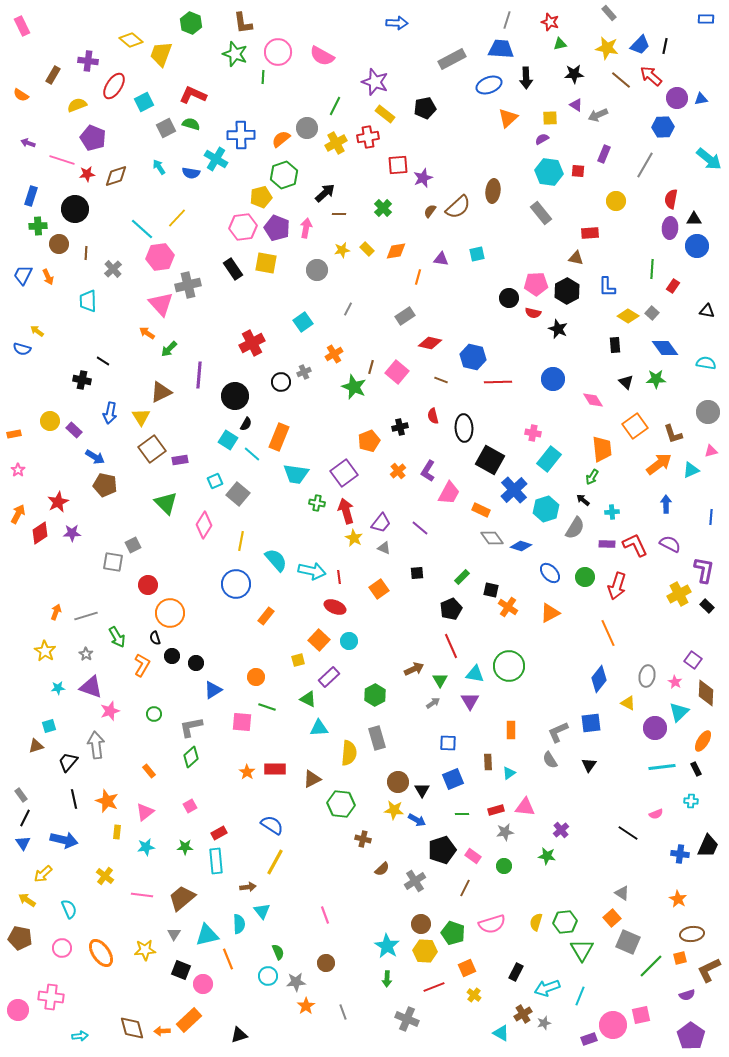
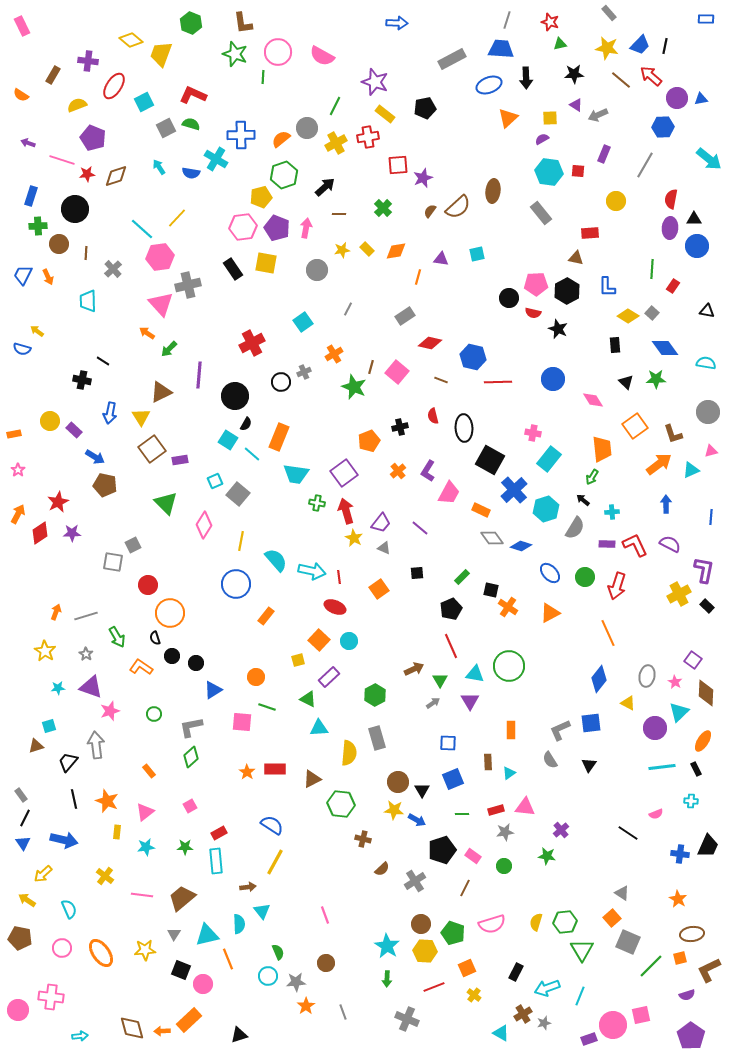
black arrow at (325, 193): moved 6 px up
orange L-shape at (142, 665): moved 1 px left, 2 px down; rotated 85 degrees counterclockwise
gray L-shape at (558, 732): moved 2 px right, 2 px up
